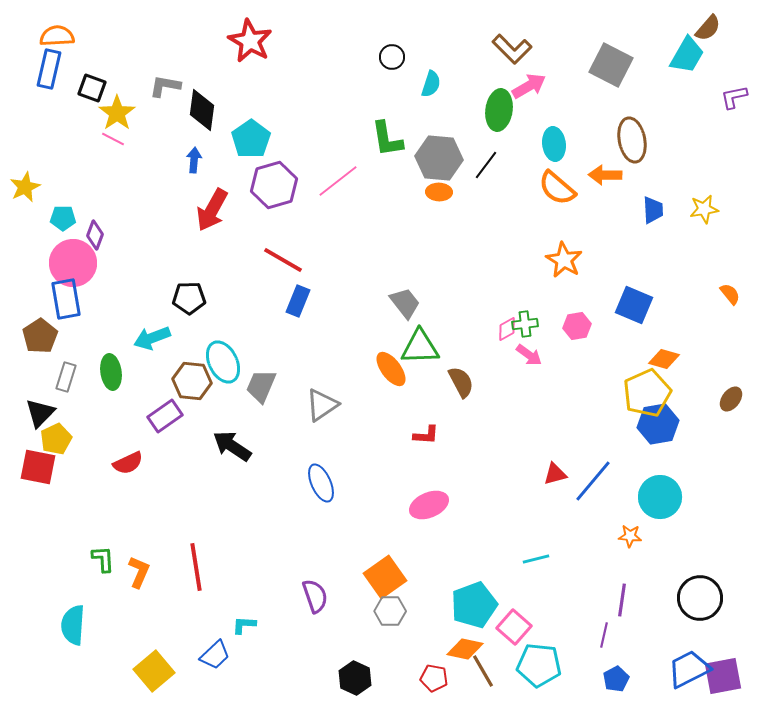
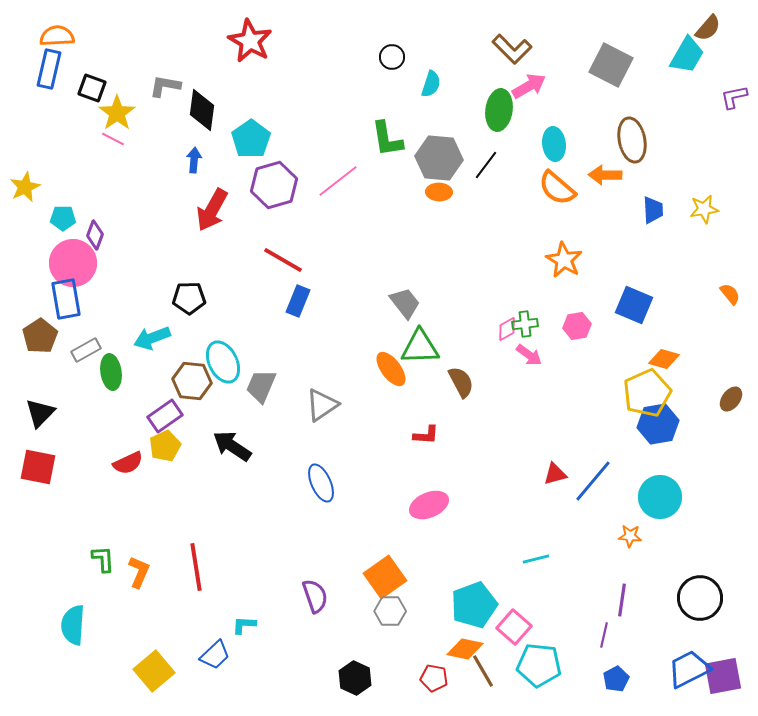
gray rectangle at (66, 377): moved 20 px right, 27 px up; rotated 44 degrees clockwise
yellow pentagon at (56, 439): moved 109 px right, 7 px down
